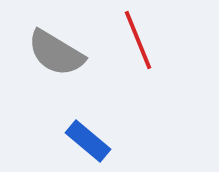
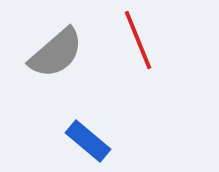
gray semicircle: rotated 72 degrees counterclockwise
